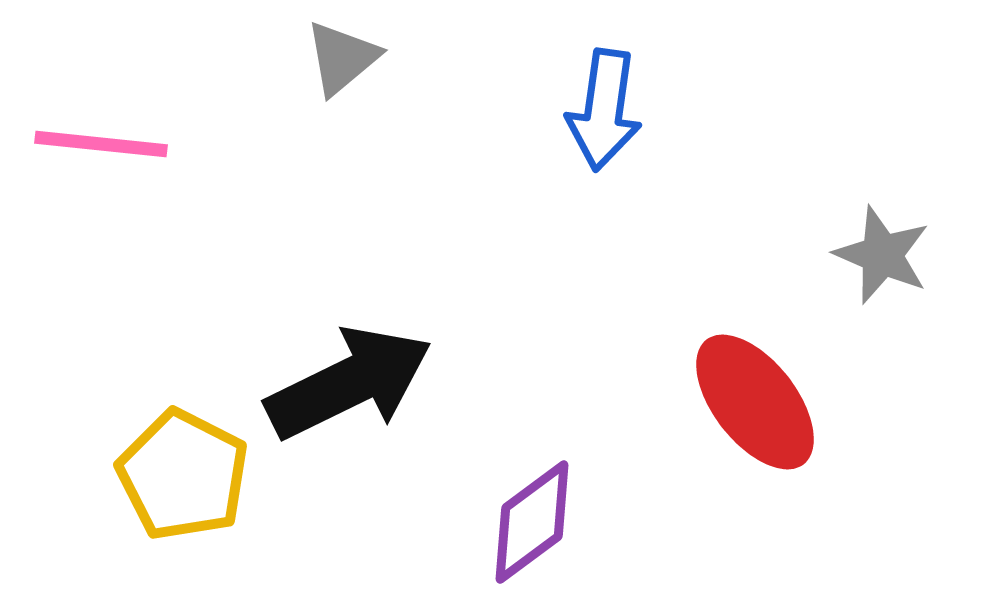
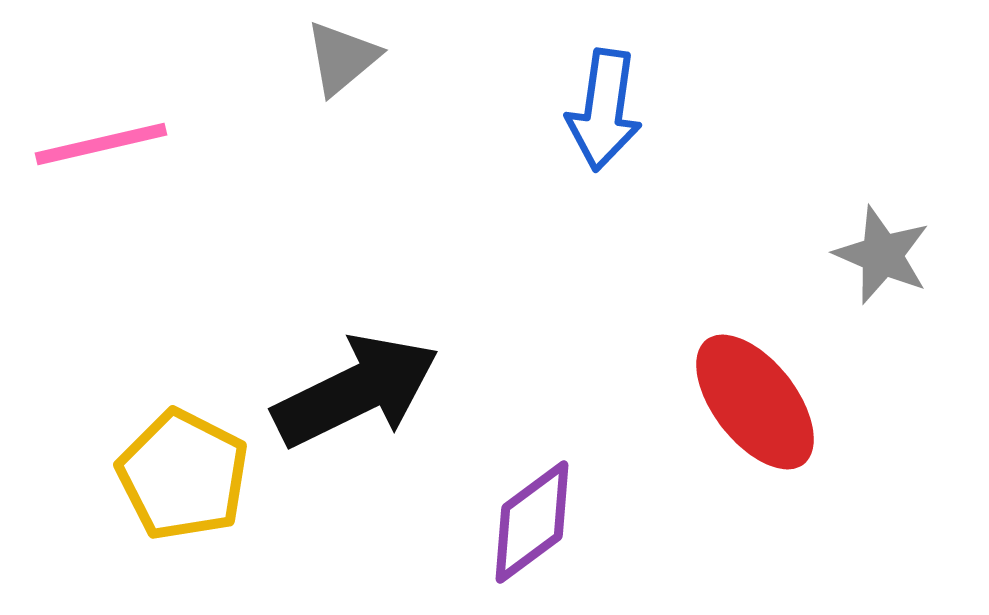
pink line: rotated 19 degrees counterclockwise
black arrow: moved 7 px right, 8 px down
